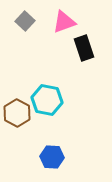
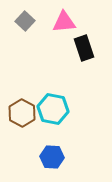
pink triangle: rotated 15 degrees clockwise
cyan hexagon: moved 6 px right, 9 px down
brown hexagon: moved 5 px right
